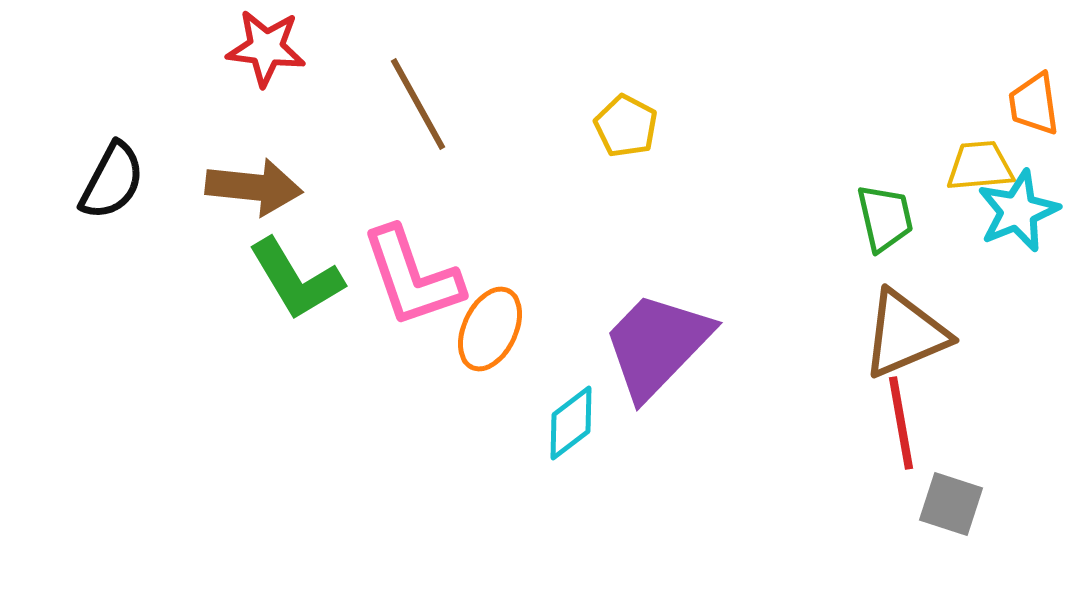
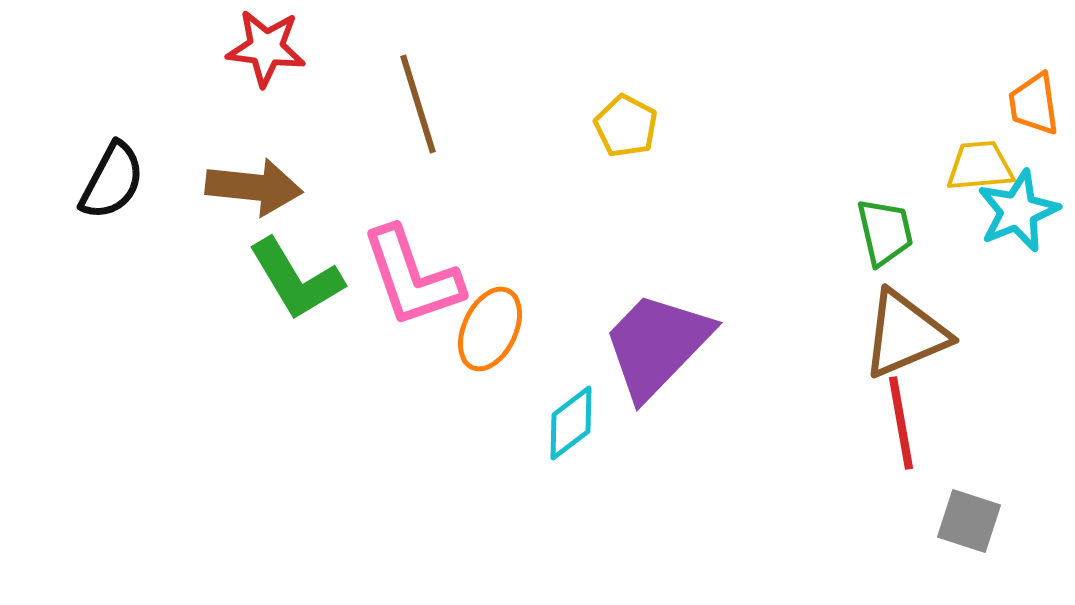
brown line: rotated 12 degrees clockwise
green trapezoid: moved 14 px down
gray square: moved 18 px right, 17 px down
